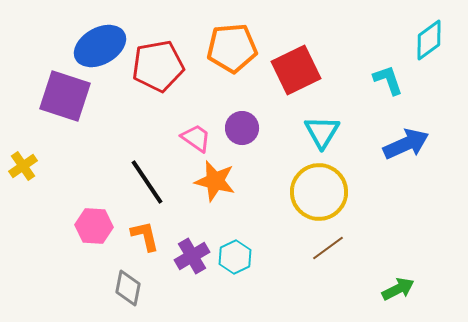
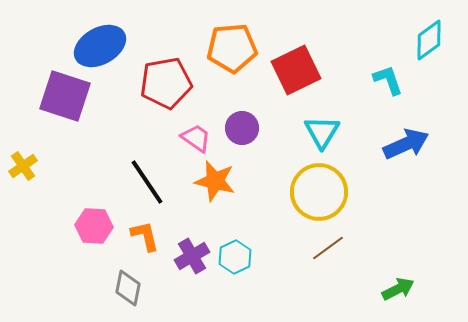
red pentagon: moved 8 px right, 17 px down
